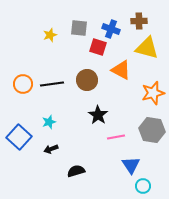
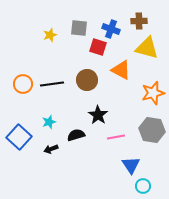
black semicircle: moved 36 px up
